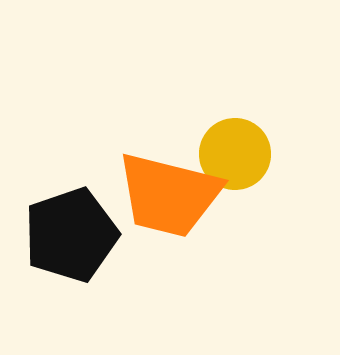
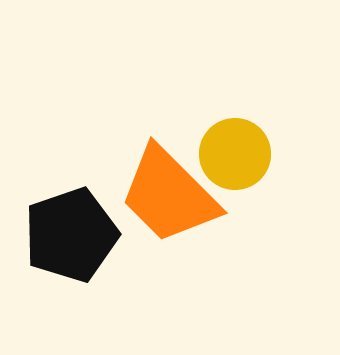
orange trapezoid: rotated 31 degrees clockwise
